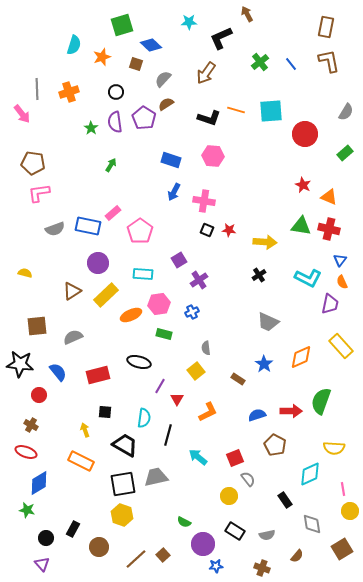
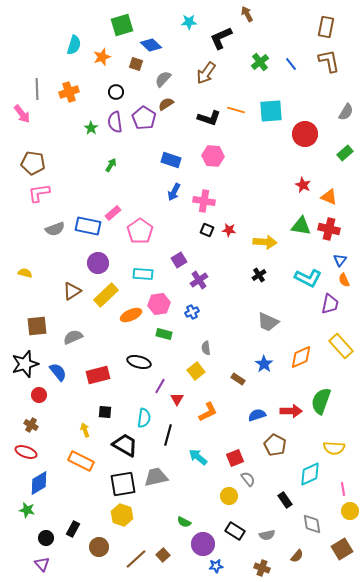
orange semicircle at (342, 282): moved 2 px right, 2 px up
black star at (20, 364): moved 5 px right; rotated 24 degrees counterclockwise
